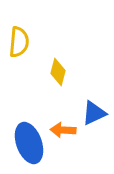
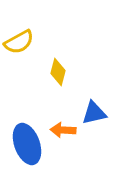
yellow semicircle: rotated 56 degrees clockwise
blue triangle: rotated 12 degrees clockwise
blue ellipse: moved 2 px left, 1 px down
